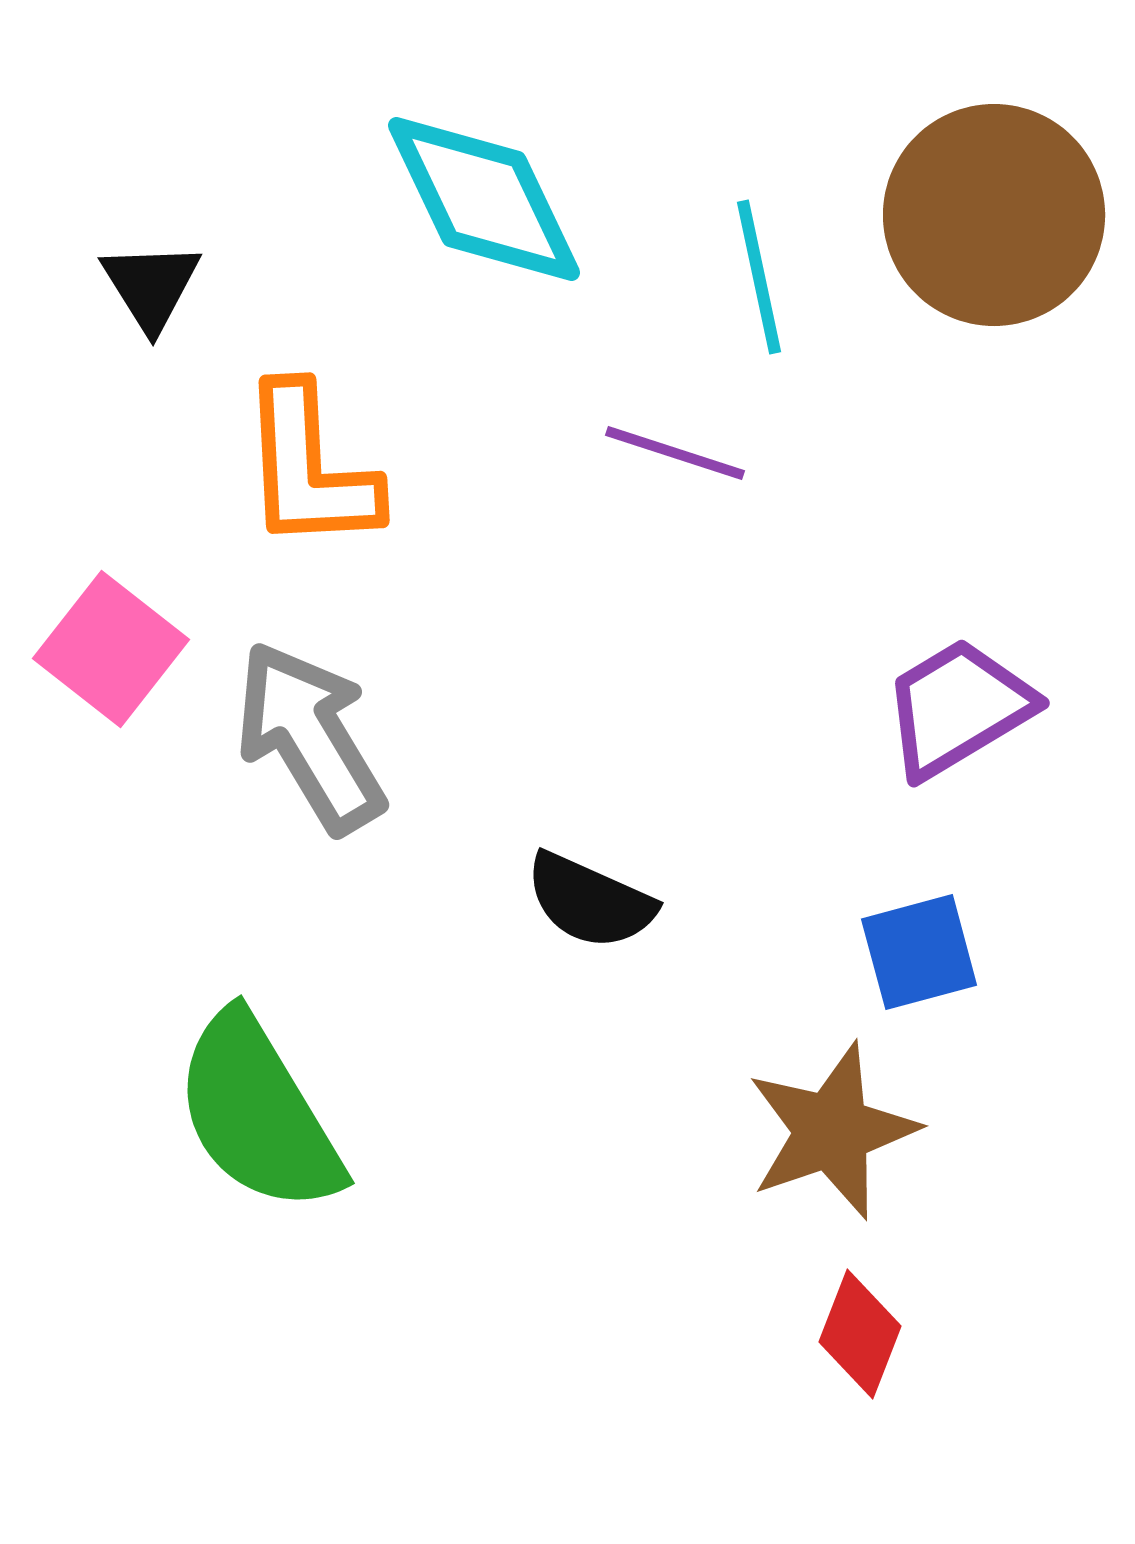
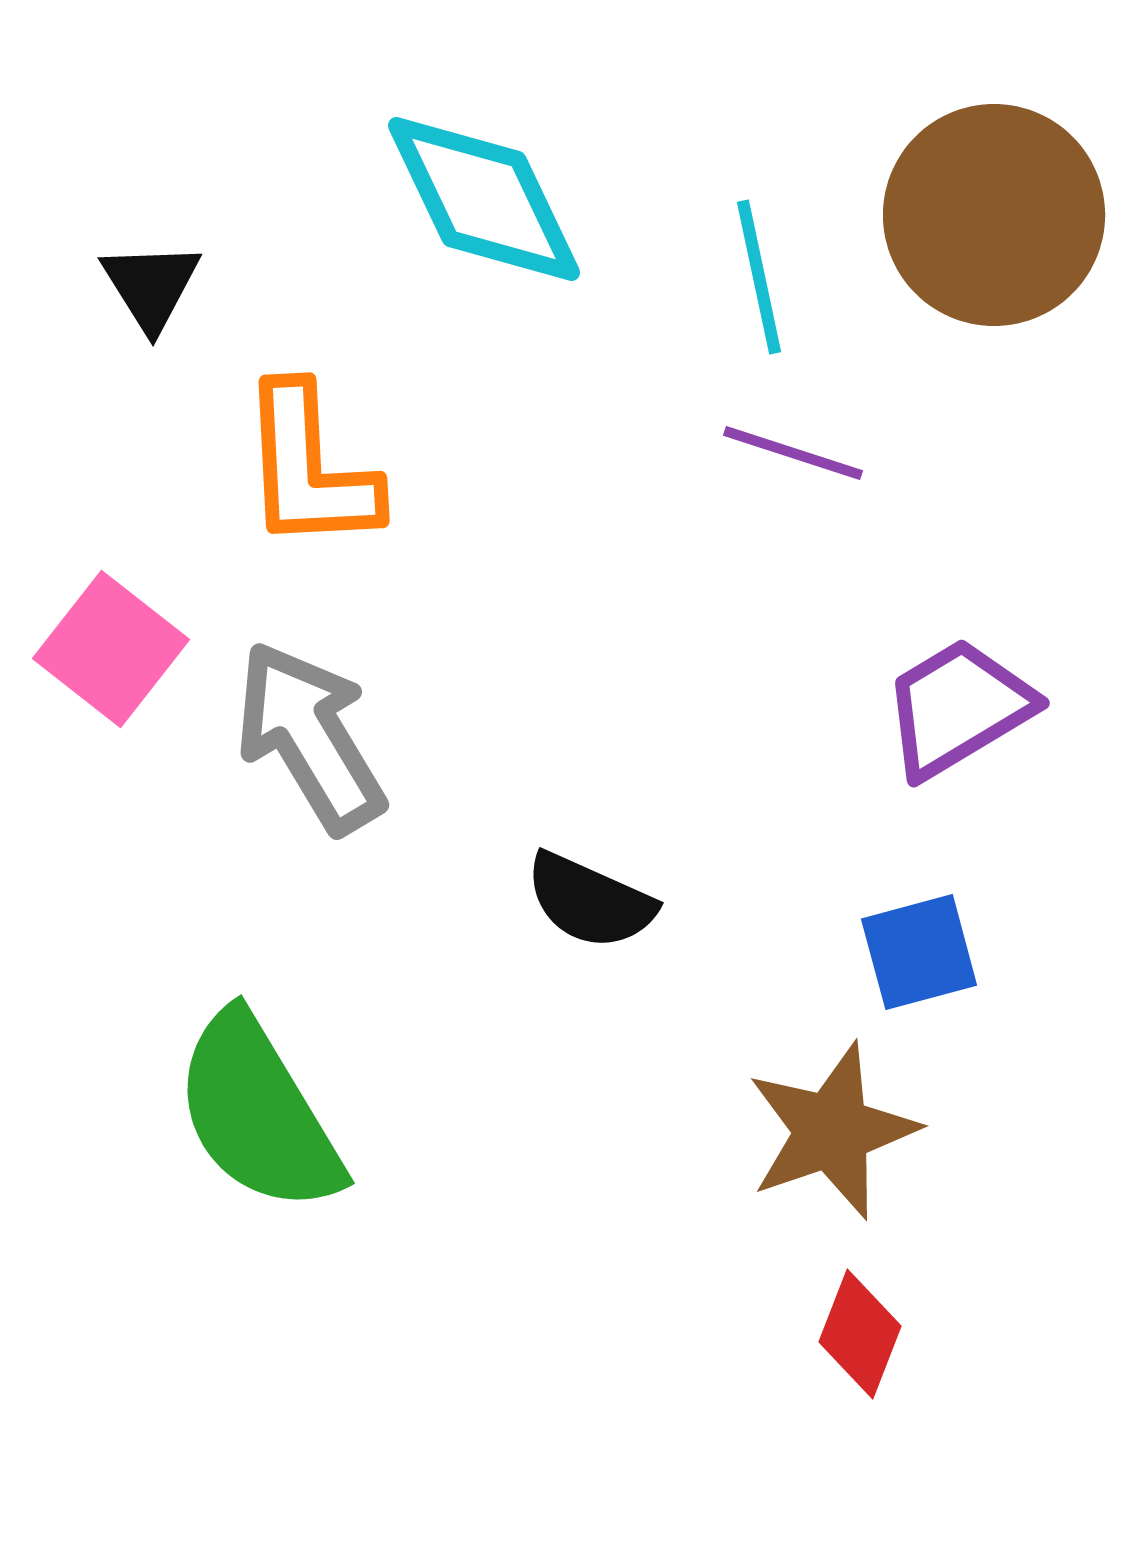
purple line: moved 118 px right
